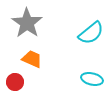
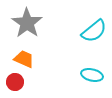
cyan semicircle: moved 3 px right, 2 px up
orange trapezoid: moved 8 px left
cyan ellipse: moved 4 px up
